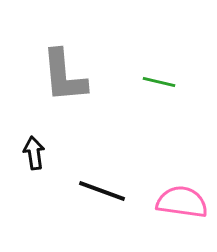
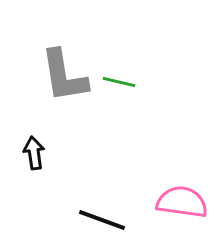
gray L-shape: rotated 4 degrees counterclockwise
green line: moved 40 px left
black line: moved 29 px down
